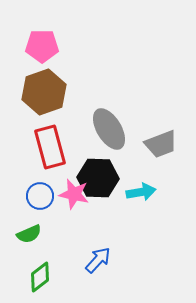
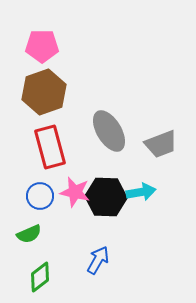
gray ellipse: moved 2 px down
black hexagon: moved 8 px right, 19 px down
pink star: moved 1 px right, 2 px up
blue arrow: rotated 12 degrees counterclockwise
